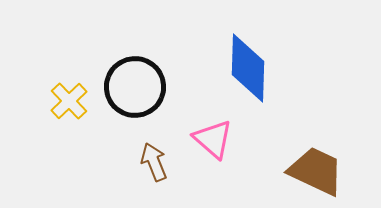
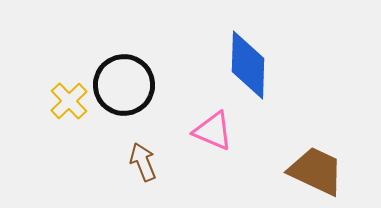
blue diamond: moved 3 px up
black circle: moved 11 px left, 2 px up
pink triangle: moved 8 px up; rotated 18 degrees counterclockwise
brown arrow: moved 11 px left
